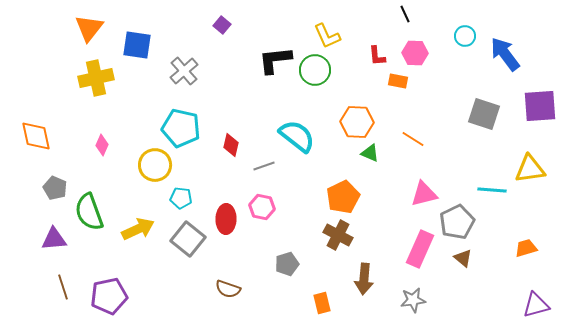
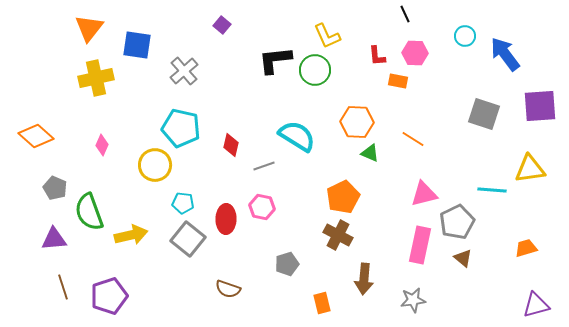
orange diamond at (36, 136): rotated 36 degrees counterclockwise
cyan semicircle at (297, 136): rotated 6 degrees counterclockwise
cyan pentagon at (181, 198): moved 2 px right, 5 px down
yellow arrow at (138, 229): moved 7 px left, 6 px down; rotated 12 degrees clockwise
pink rectangle at (420, 249): moved 4 px up; rotated 12 degrees counterclockwise
purple pentagon at (109, 296): rotated 6 degrees counterclockwise
